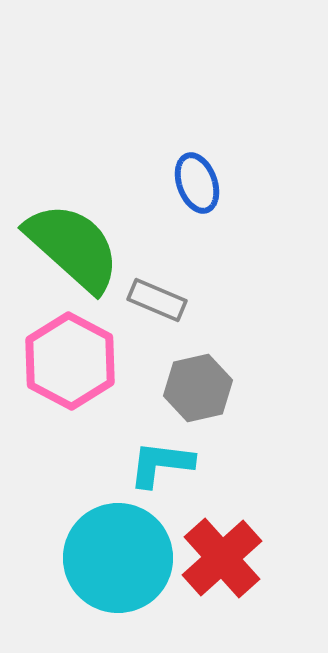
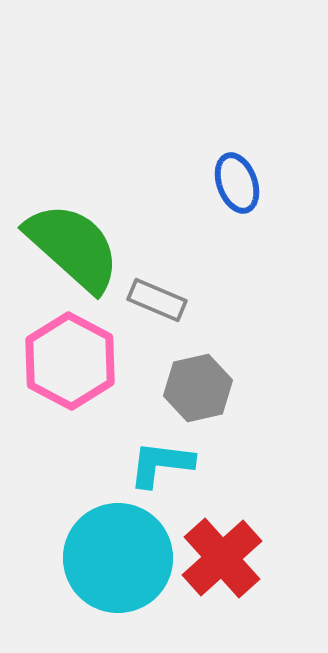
blue ellipse: moved 40 px right
